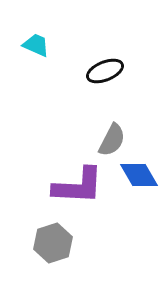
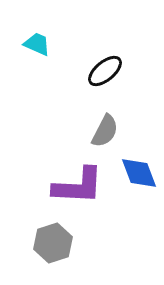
cyan trapezoid: moved 1 px right, 1 px up
black ellipse: rotated 18 degrees counterclockwise
gray semicircle: moved 7 px left, 9 px up
blue diamond: moved 2 px up; rotated 9 degrees clockwise
